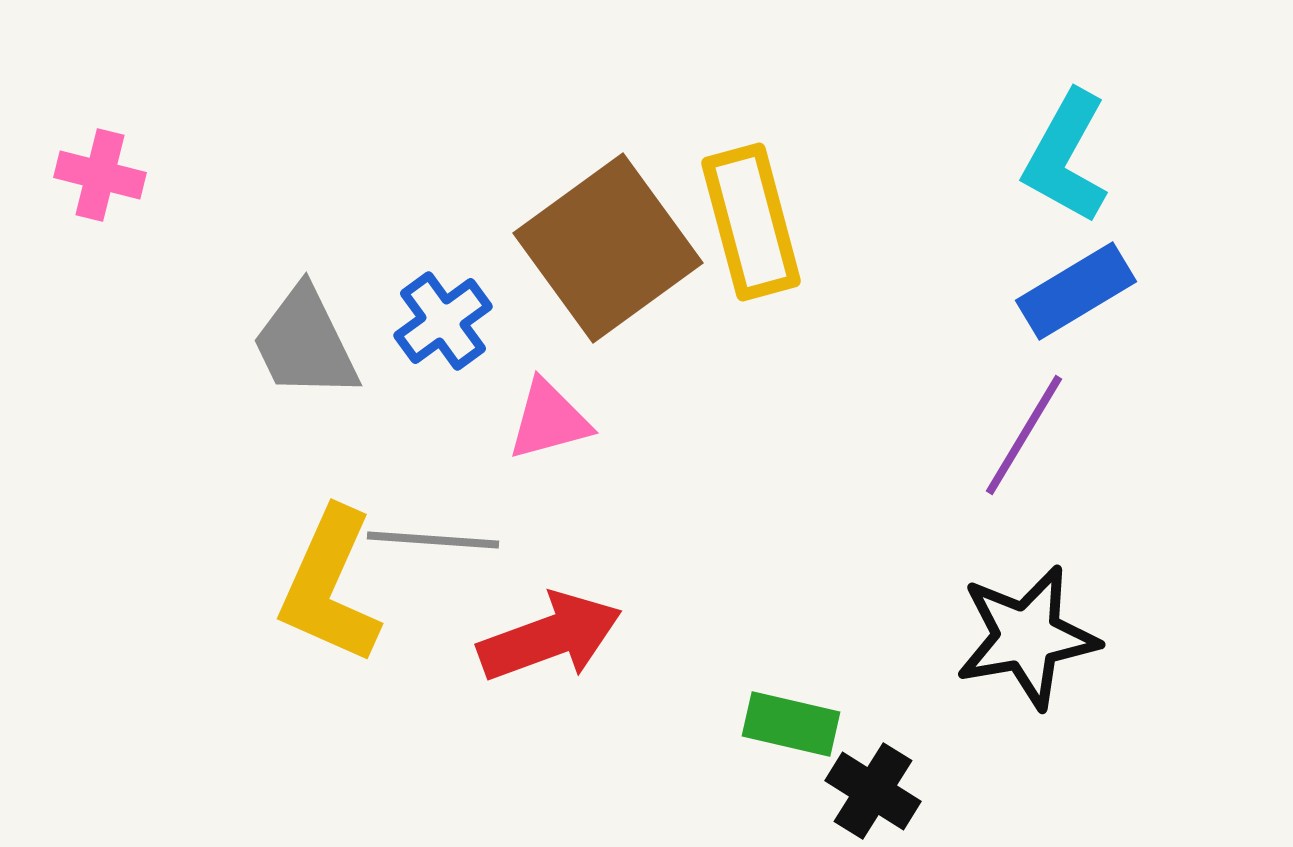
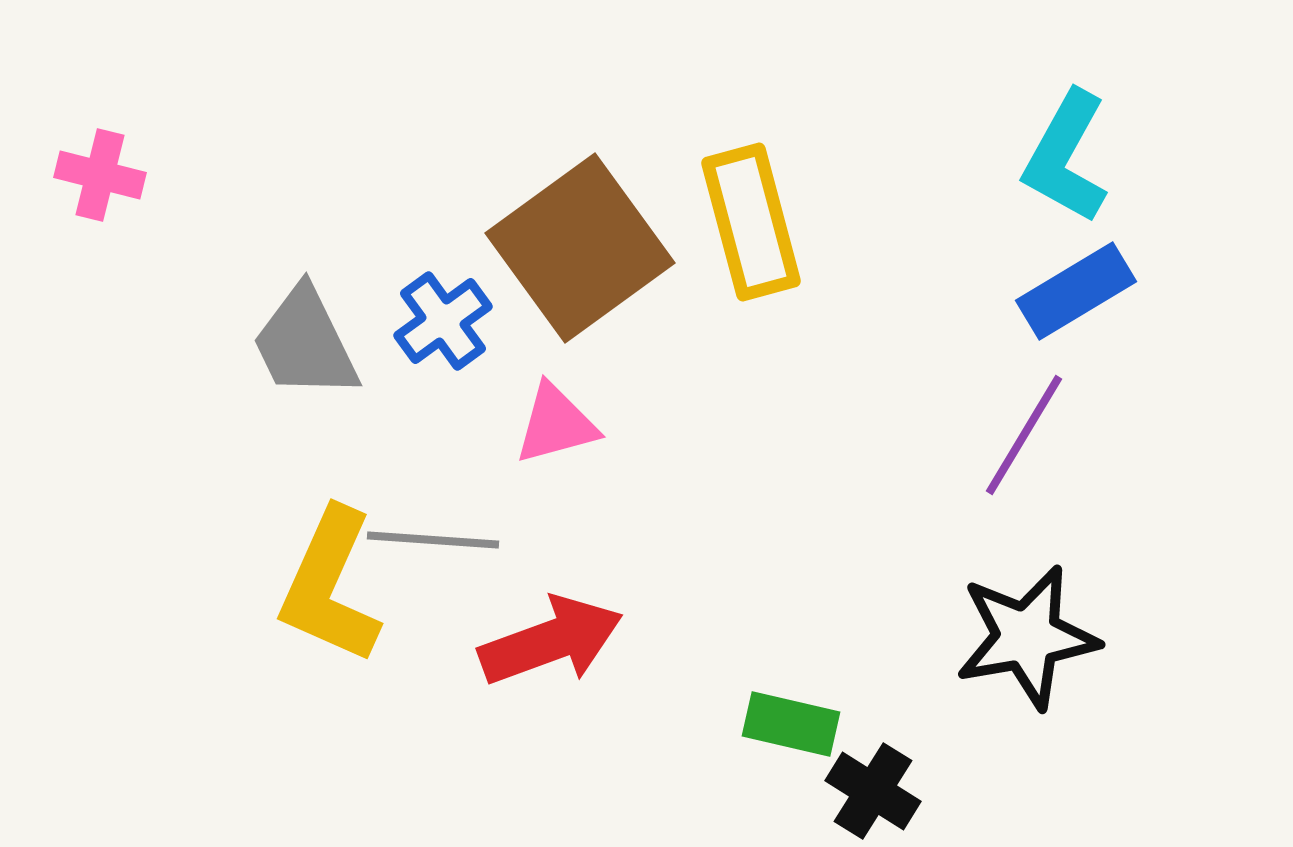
brown square: moved 28 px left
pink triangle: moved 7 px right, 4 px down
red arrow: moved 1 px right, 4 px down
